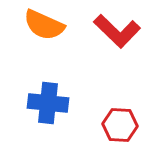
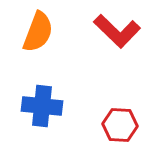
orange semicircle: moved 6 px left, 7 px down; rotated 93 degrees counterclockwise
blue cross: moved 6 px left, 3 px down
